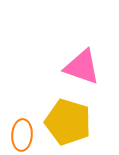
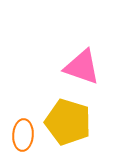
orange ellipse: moved 1 px right
